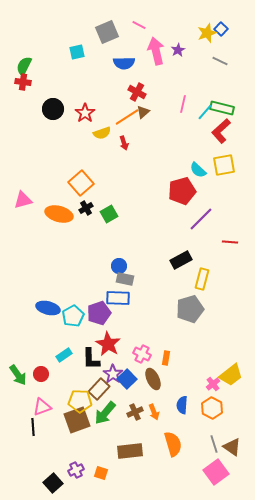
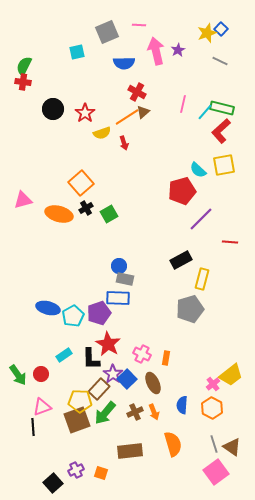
pink line at (139, 25): rotated 24 degrees counterclockwise
brown ellipse at (153, 379): moved 4 px down
